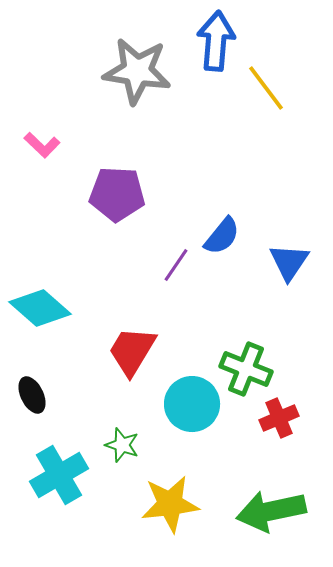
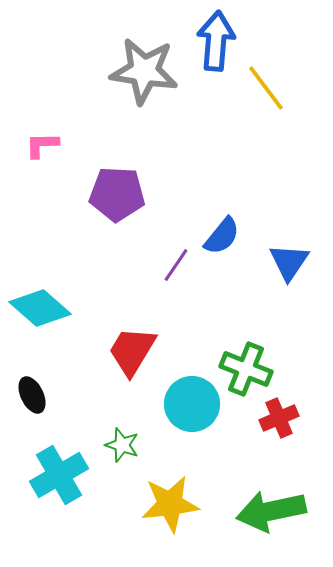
gray star: moved 7 px right
pink L-shape: rotated 135 degrees clockwise
